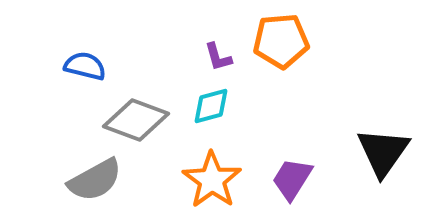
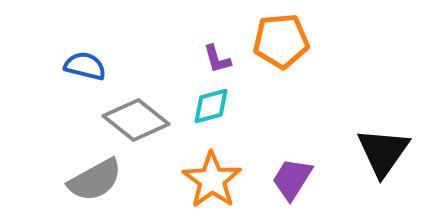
purple L-shape: moved 1 px left, 2 px down
gray diamond: rotated 18 degrees clockwise
